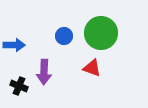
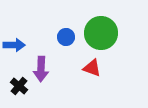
blue circle: moved 2 px right, 1 px down
purple arrow: moved 3 px left, 3 px up
black cross: rotated 18 degrees clockwise
